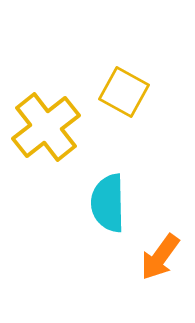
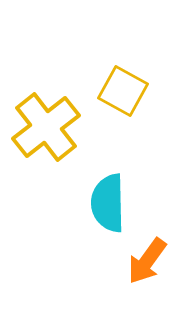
yellow square: moved 1 px left, 1 px up
orange arrow: moved 13 px left, 4 px down
